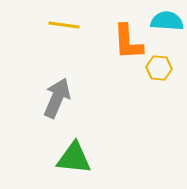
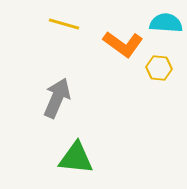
cyan semicircle: moved 1 px left, 2 px down
yellow line: moved 1 px up; rotated 8 degrees clockwise
orange L-shape: moved 5 px left, 2 px down; rotated 51 degrees counterclockwise
green triangle: moved 2 px right
